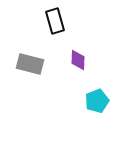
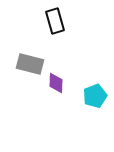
purple diamond: moved 22 px left, 23 px down
cyan pentagon: moved 2 px left, 5 px up
